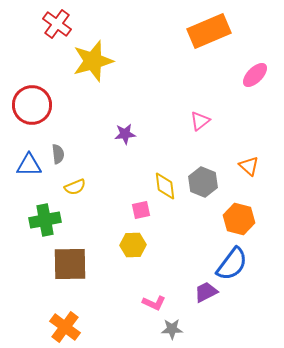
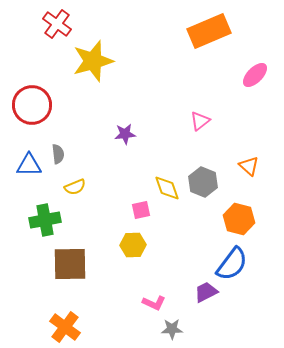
yellow diamond: moved 2 px right, 2 px down; rotated 12 degrees counterclockwise
